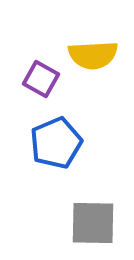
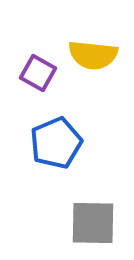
yellow semicircle: rotated 9 degrees clockwise
purple square: moved 3 px left, 6 px up
